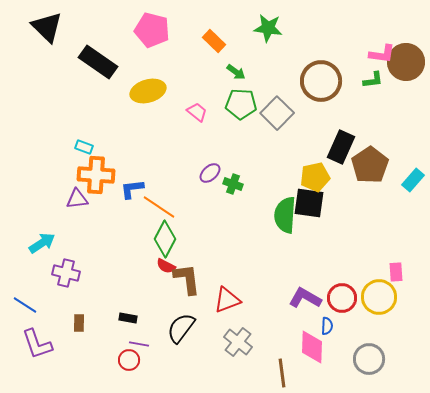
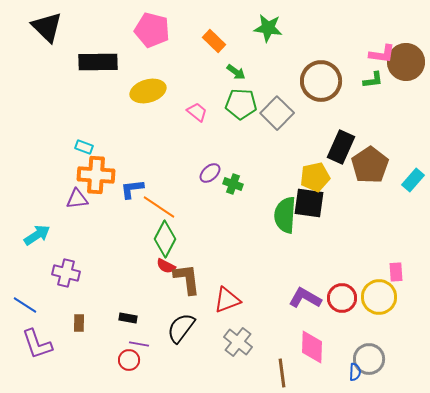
black rectangle at (98, 62): rotated 36 degrees counterclockwise
cyan arrow at (42, 243): moved 5 px left, 8 px up
blue semicircle at (327, 326): moved 28 px right, 46 px down
